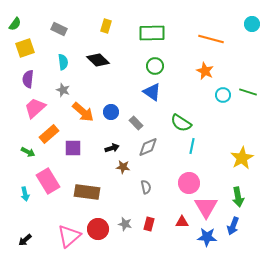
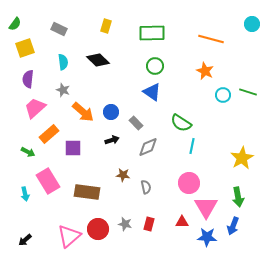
black arrow at (112, 148): moved 8 px up
brown star at (123, 167): moved 8 px down
